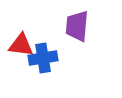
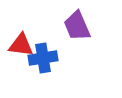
purple trapezoid: rotated 28 degrees counterclockwise
